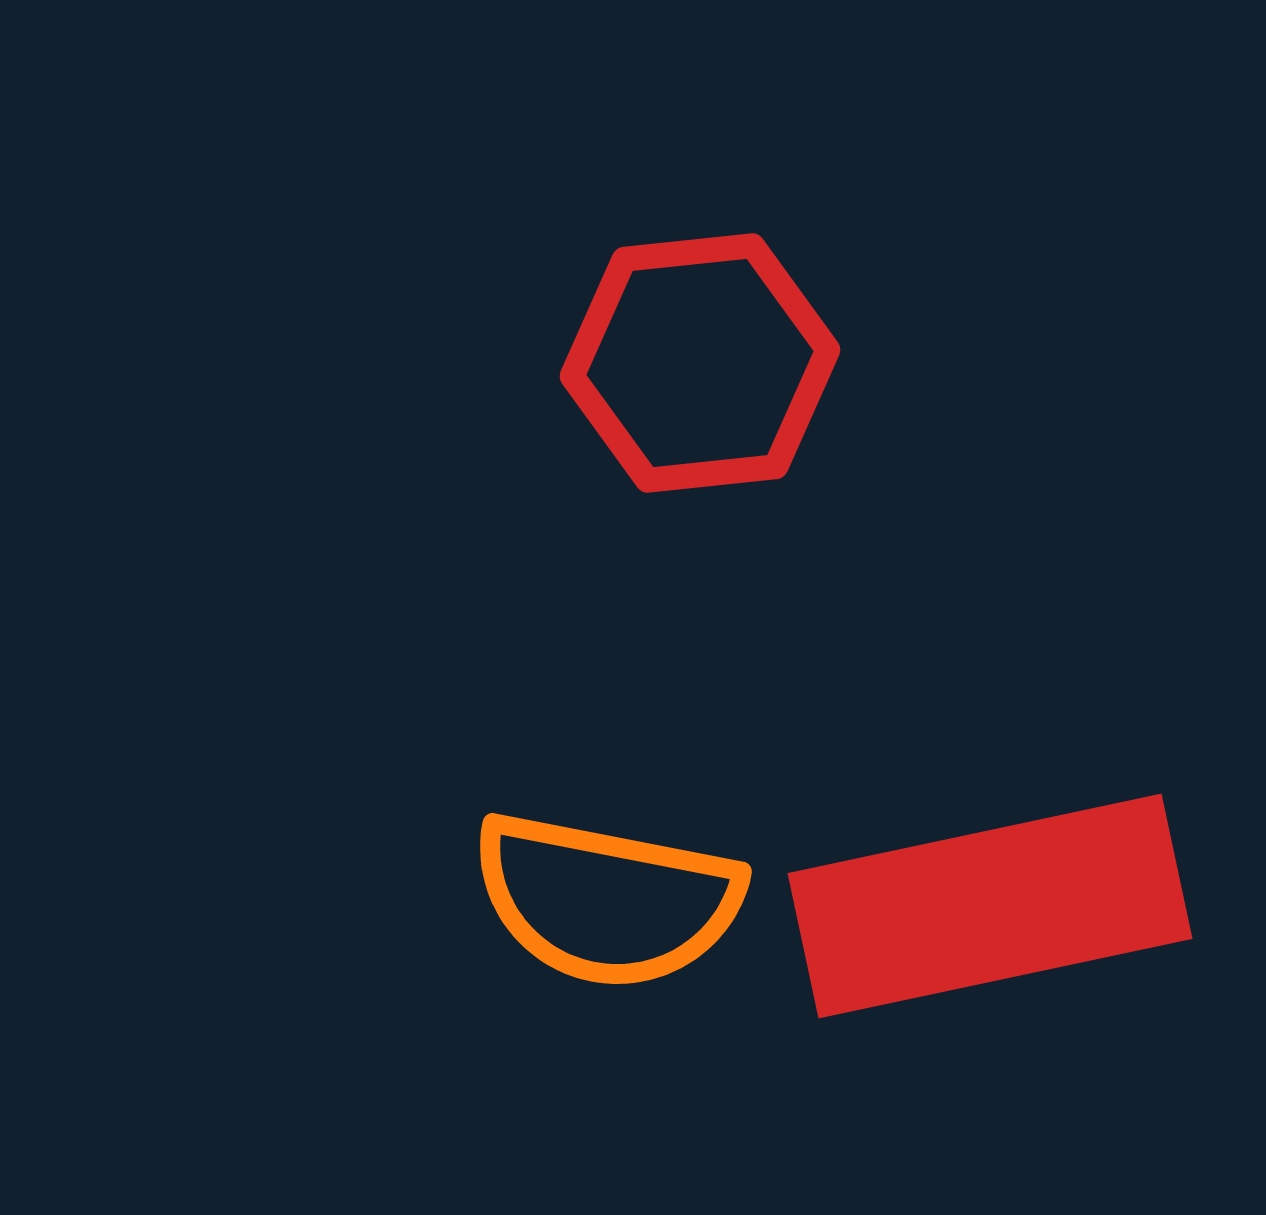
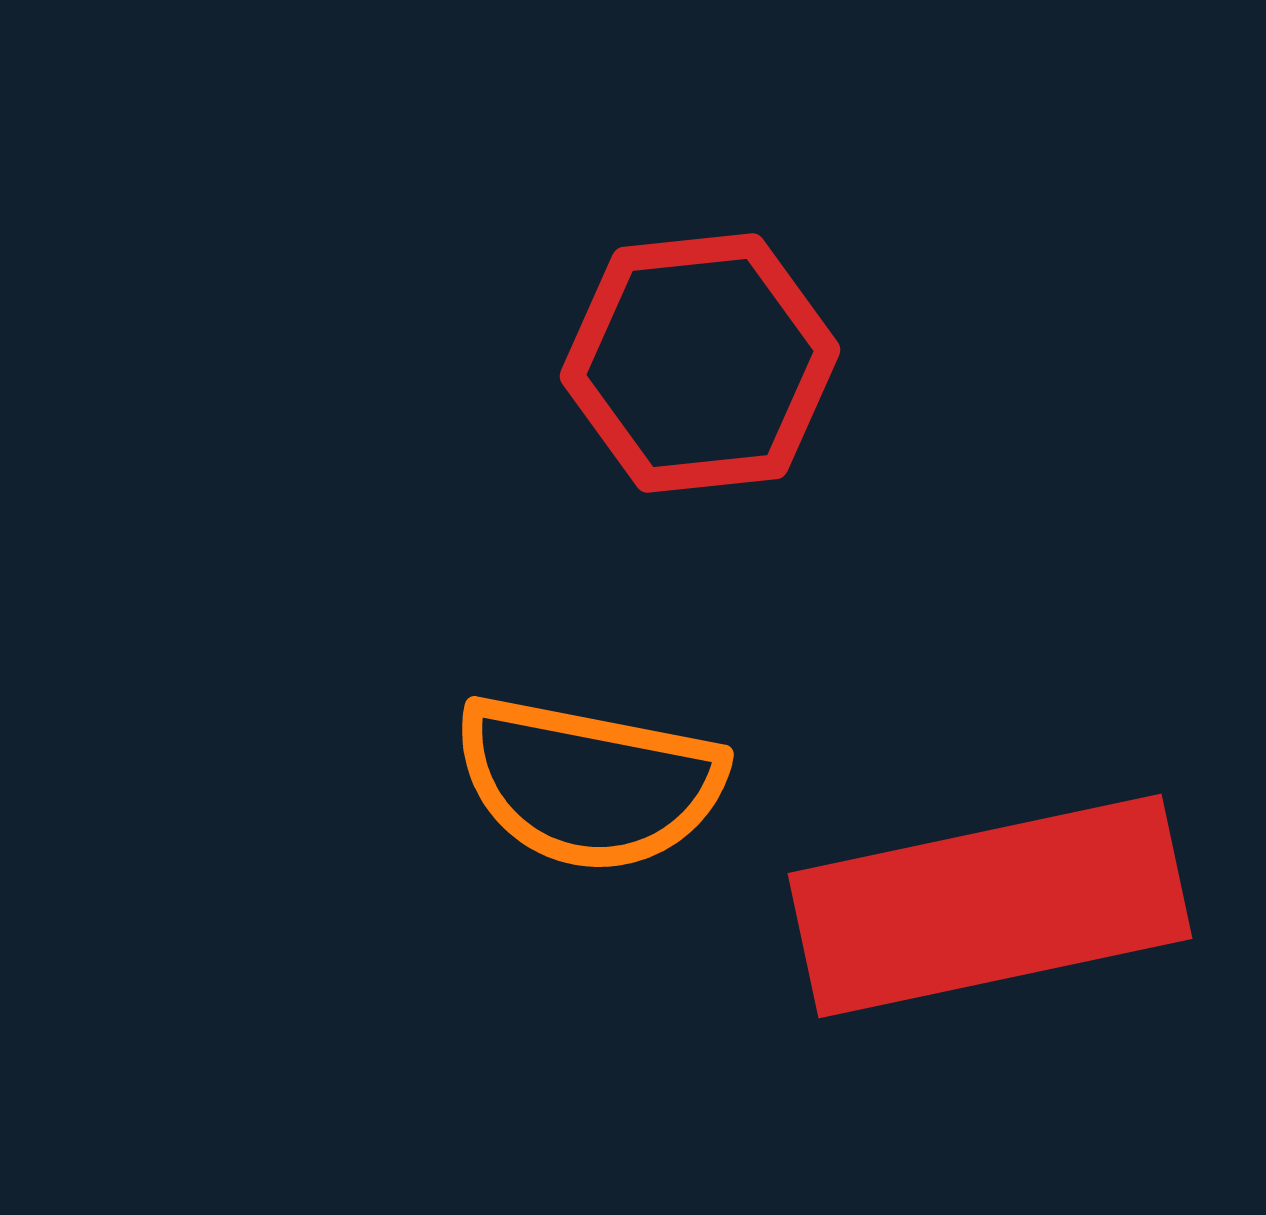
orange semicircle: moved 18 px left, 117 px up
